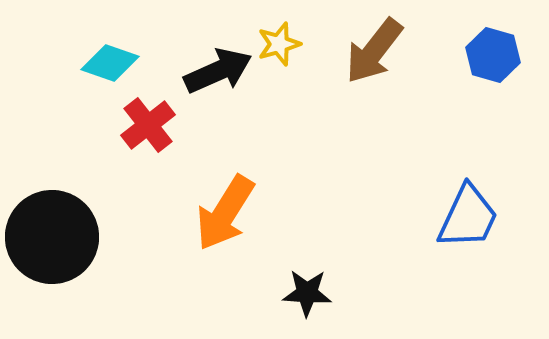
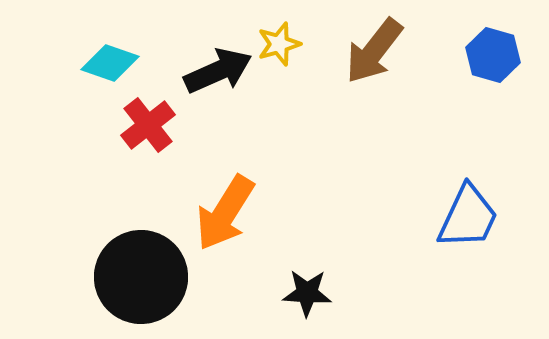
black circle: moved 89 px right, 40 px down
